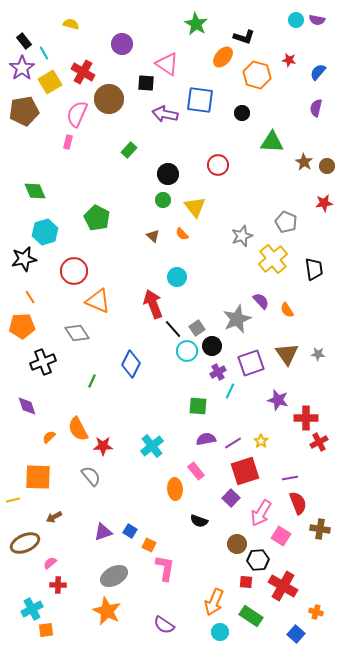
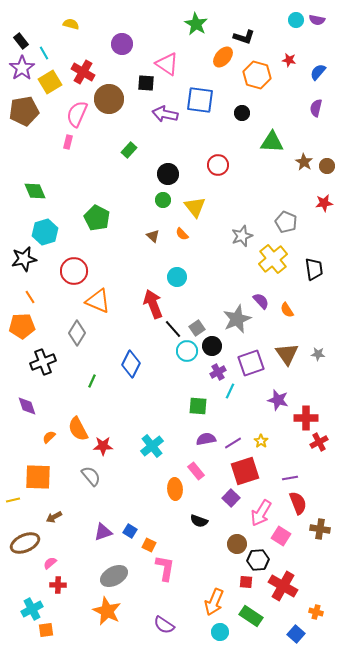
black rectangle at (24, 41): moved 3 px left
gray diamond at (77, 333): rotated 65 degrees clockwise
